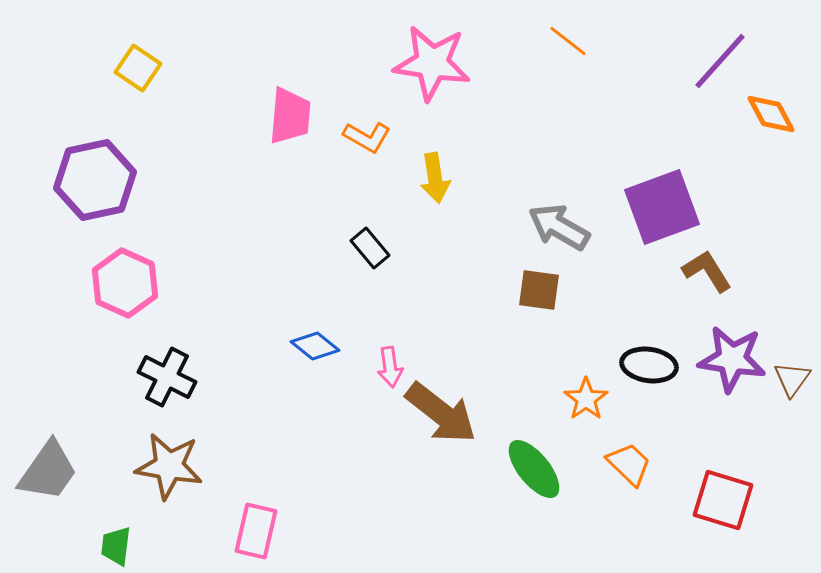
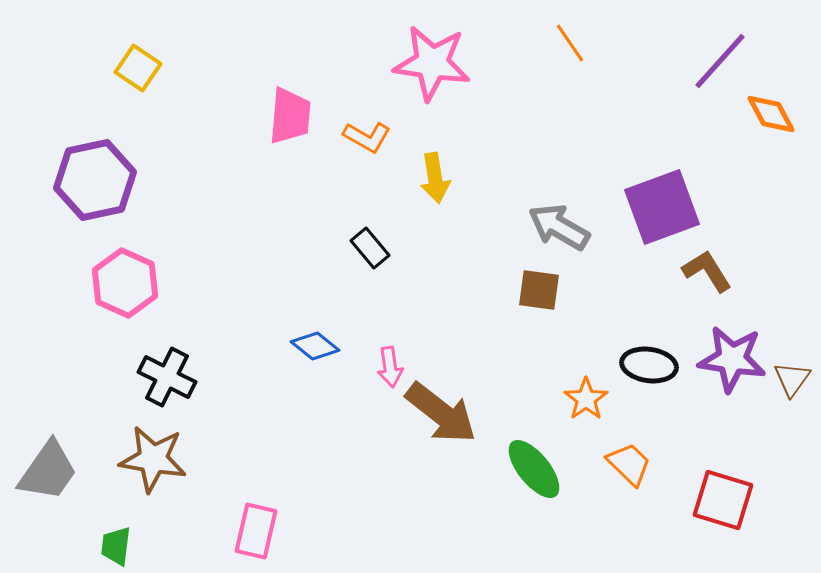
orange line: moved 2 px right, 2 px down; rotated 18 degrees clockwise
brown star: moved 16 px left, 7 px up
